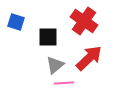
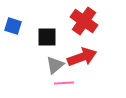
blue square: moved 3 px left, 4 px down
black square: moved 1 px left
red arrow: moved 7 px left, 1 px up; rotated 24 degrees clockwise
